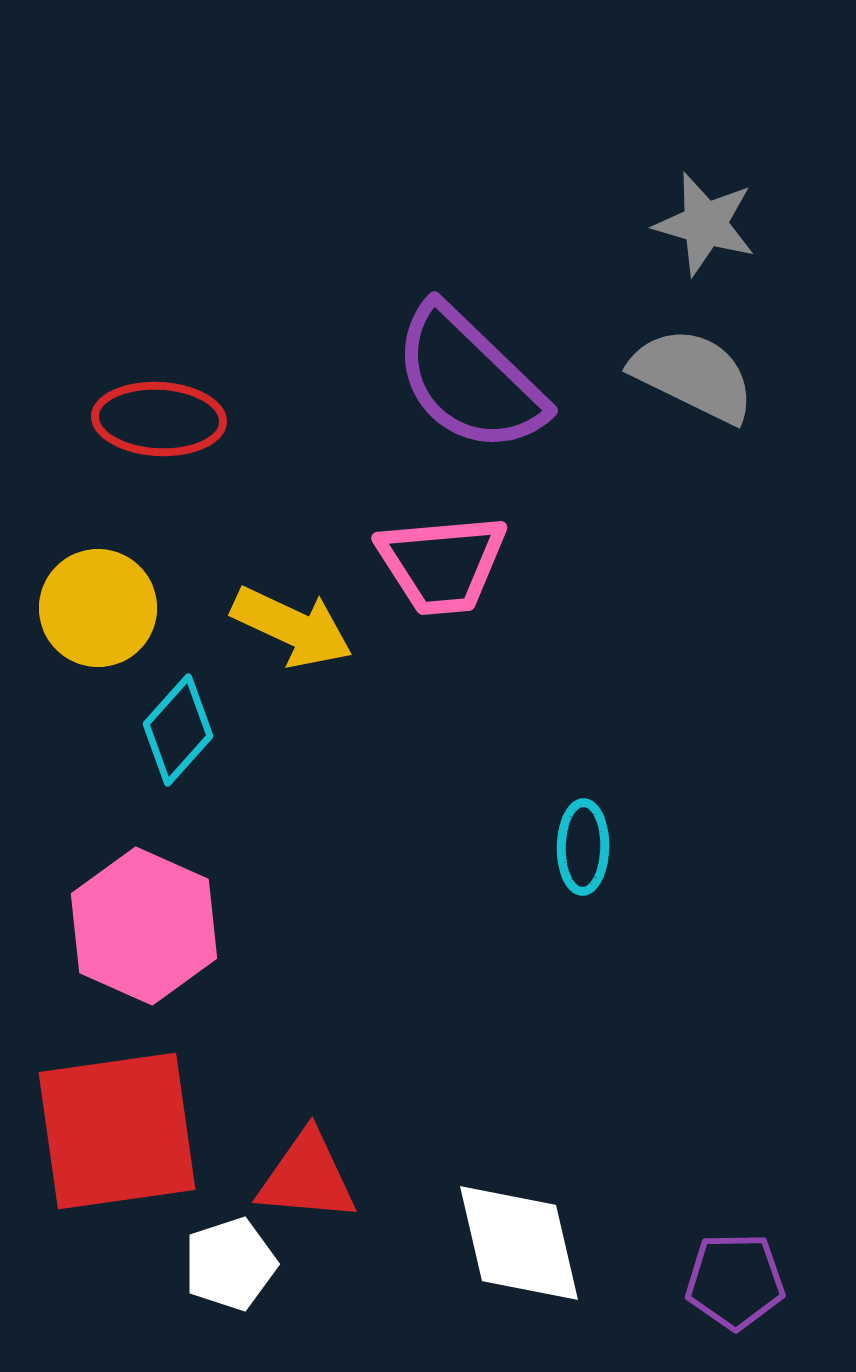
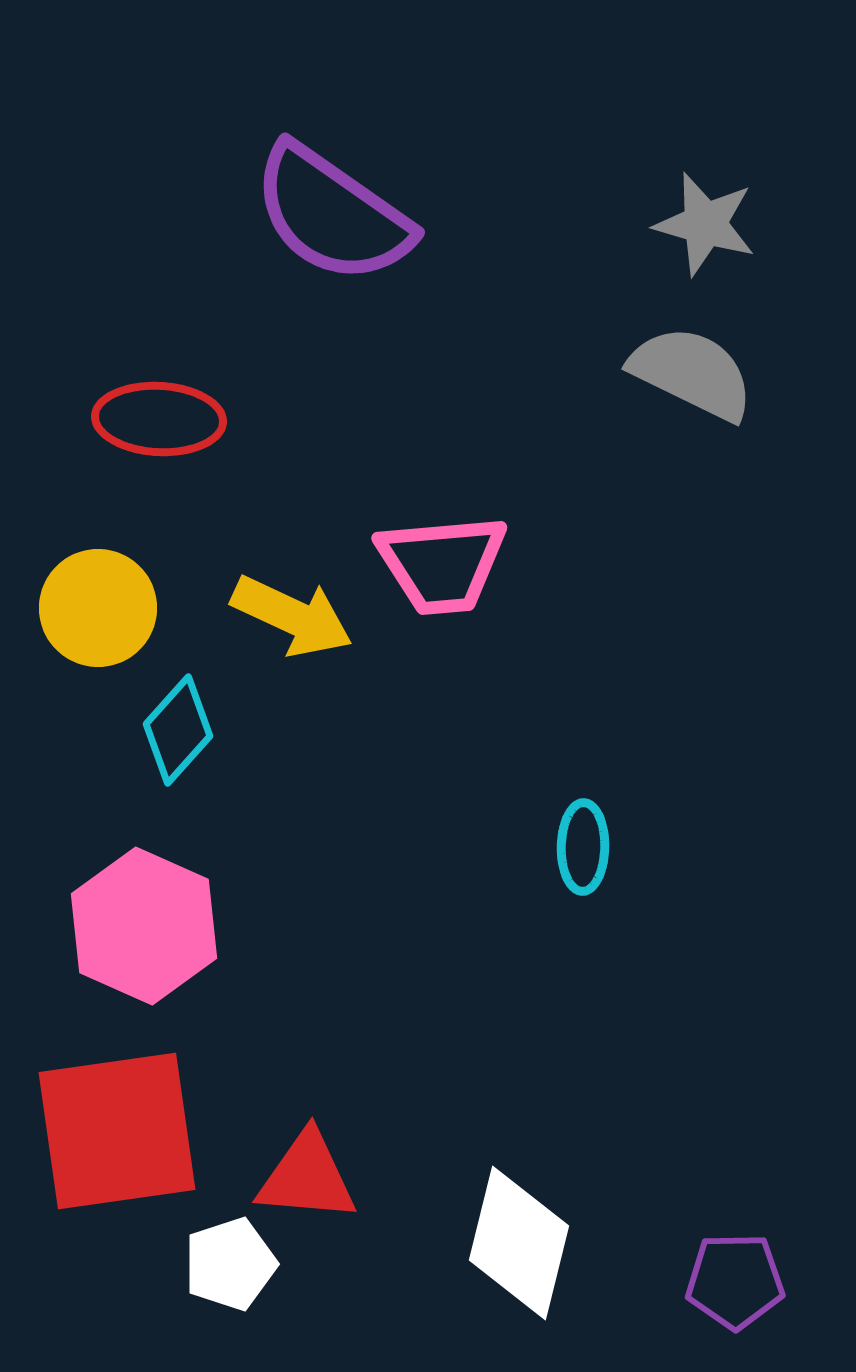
gray semicircle: moved 1 px left, 2 px up
purple semicircle: moved 137 px left, 165 px up; rotated 9 degrees counterclockwise
yellow arrow: moved 11 px up
white diamond: rotated 27 degrees clockwise
